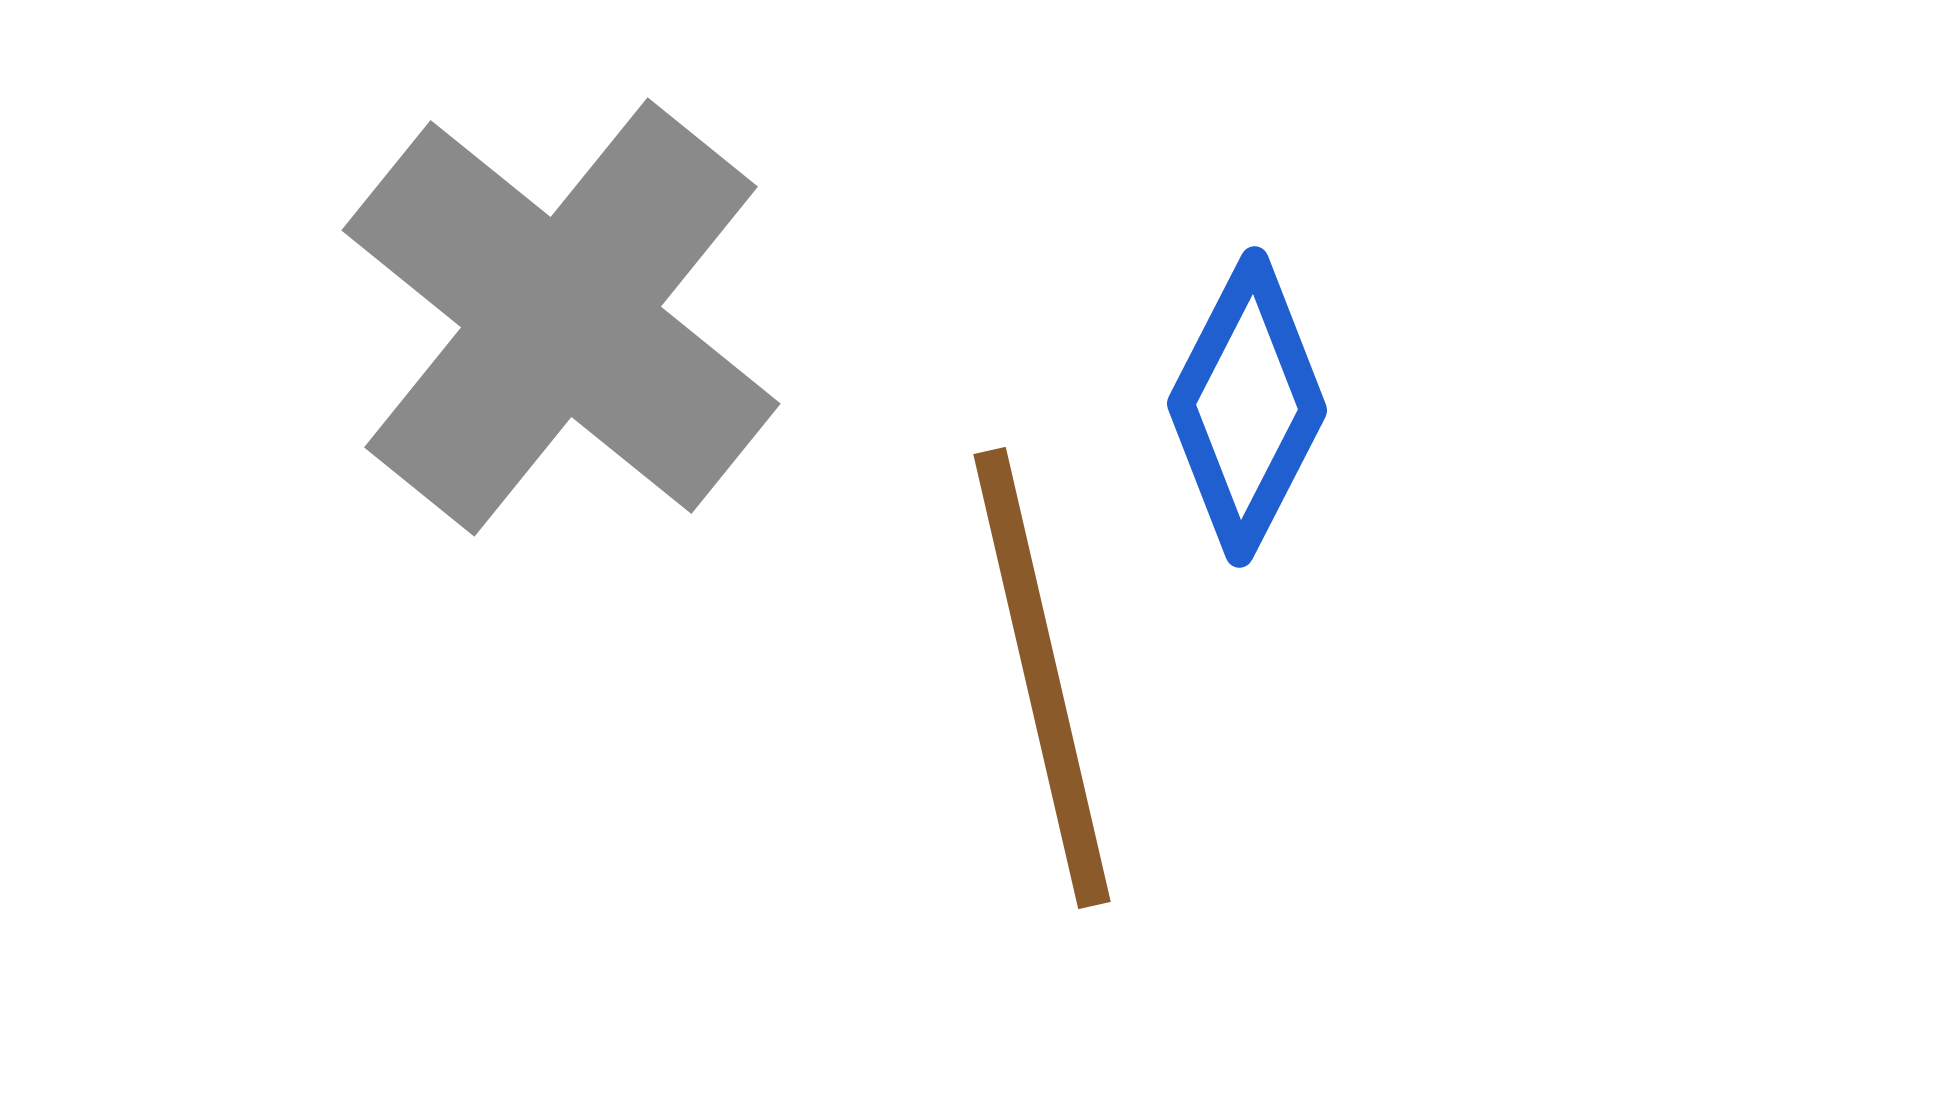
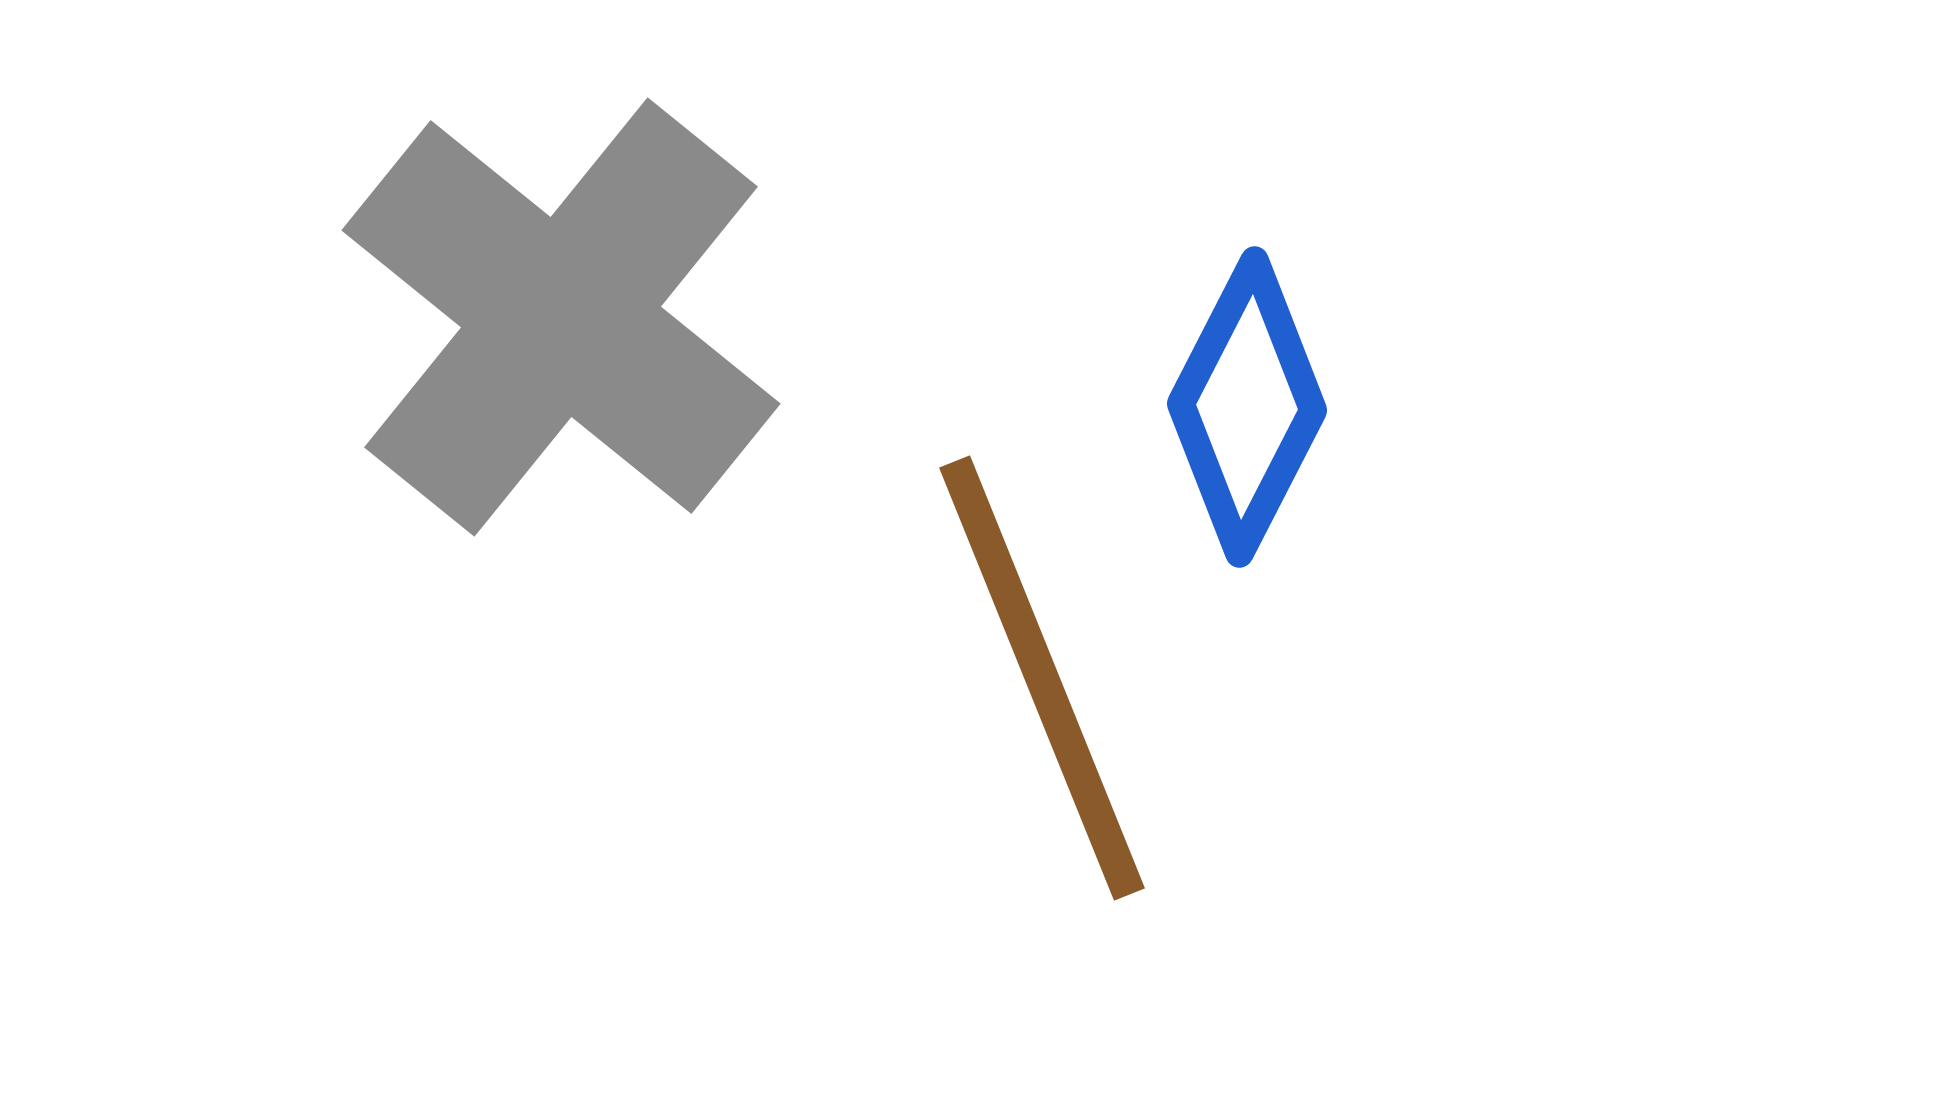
brown line: rotated 9 degrees counterclockwise
